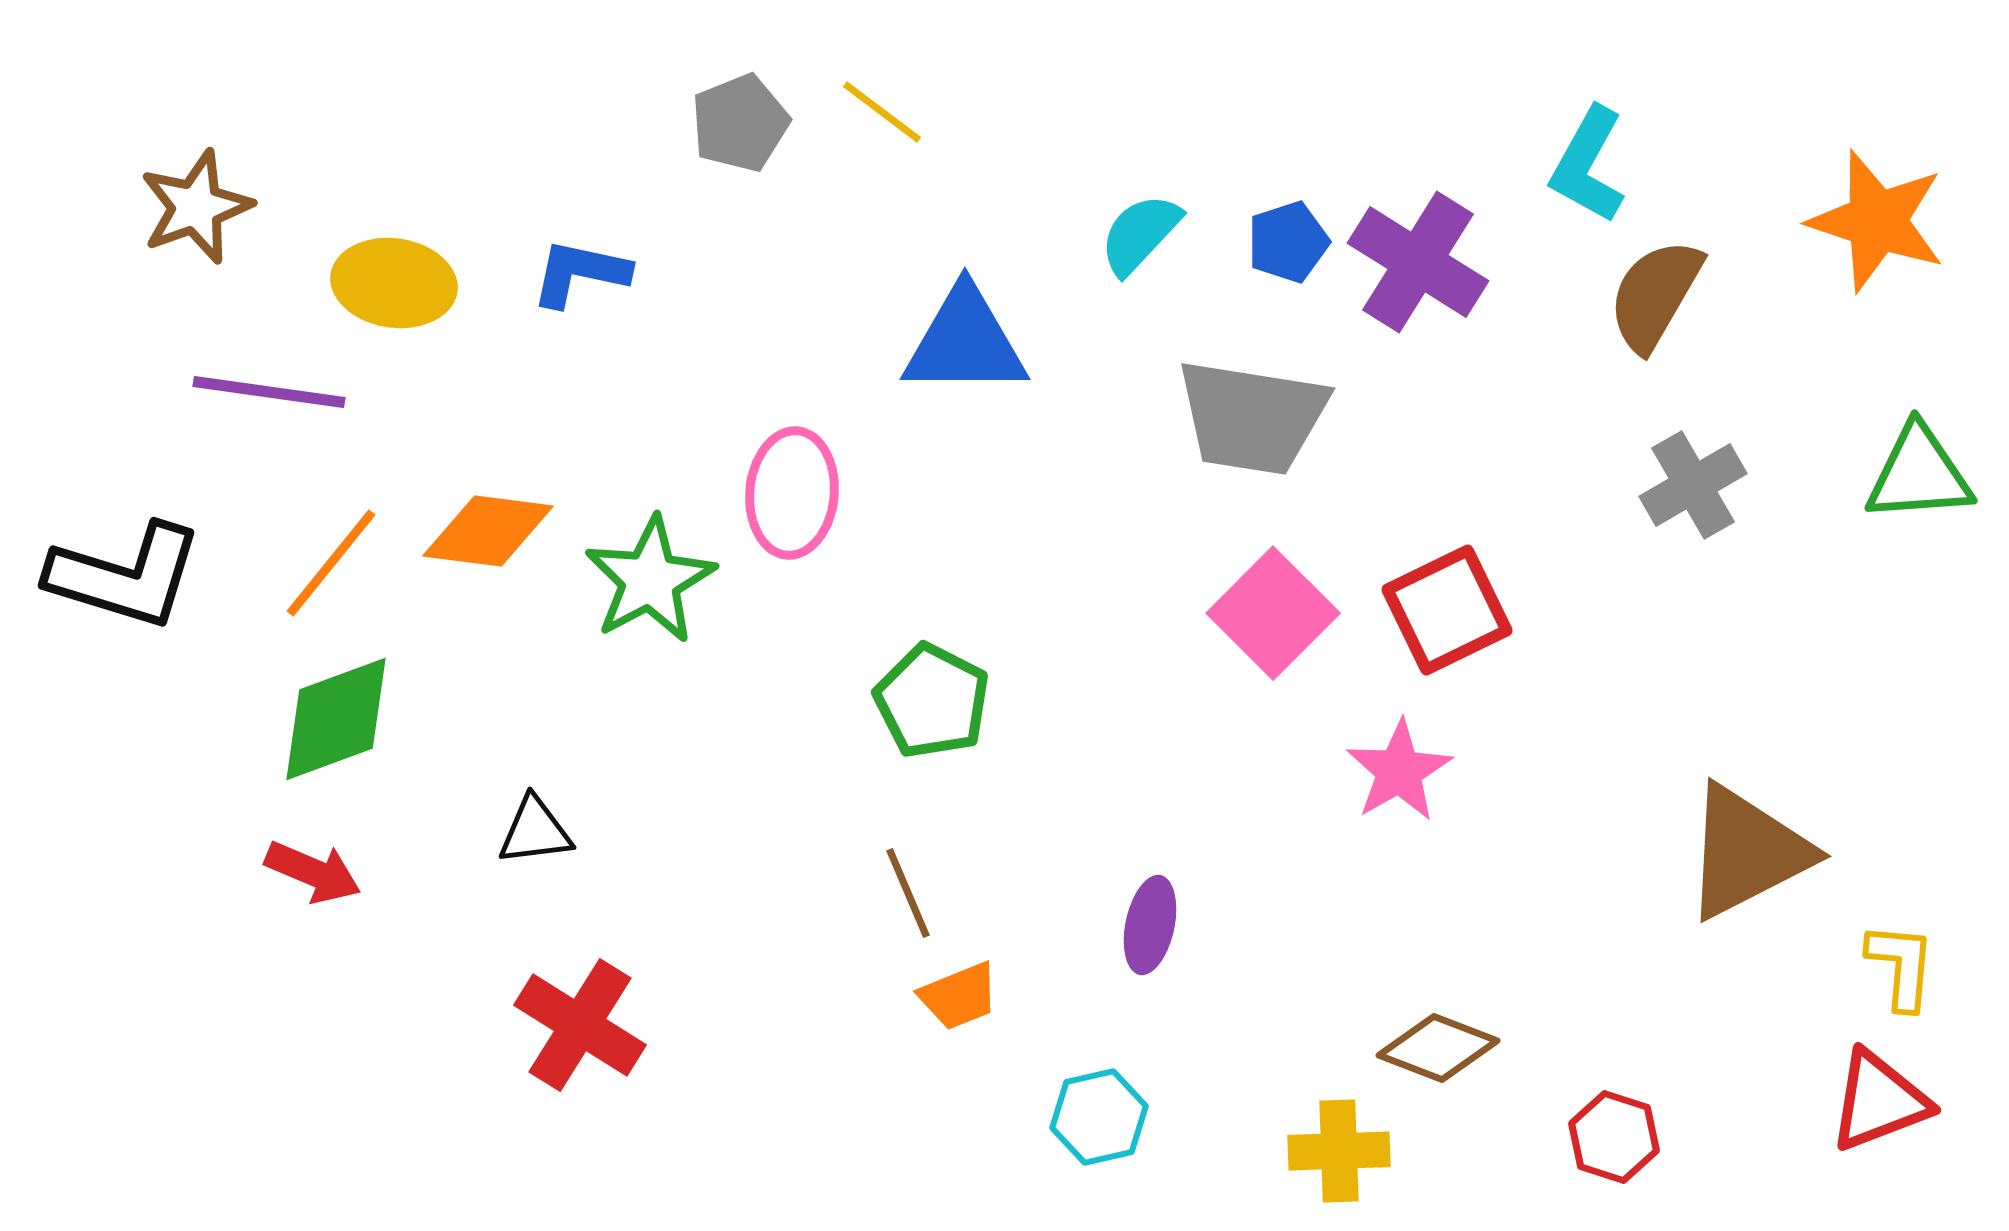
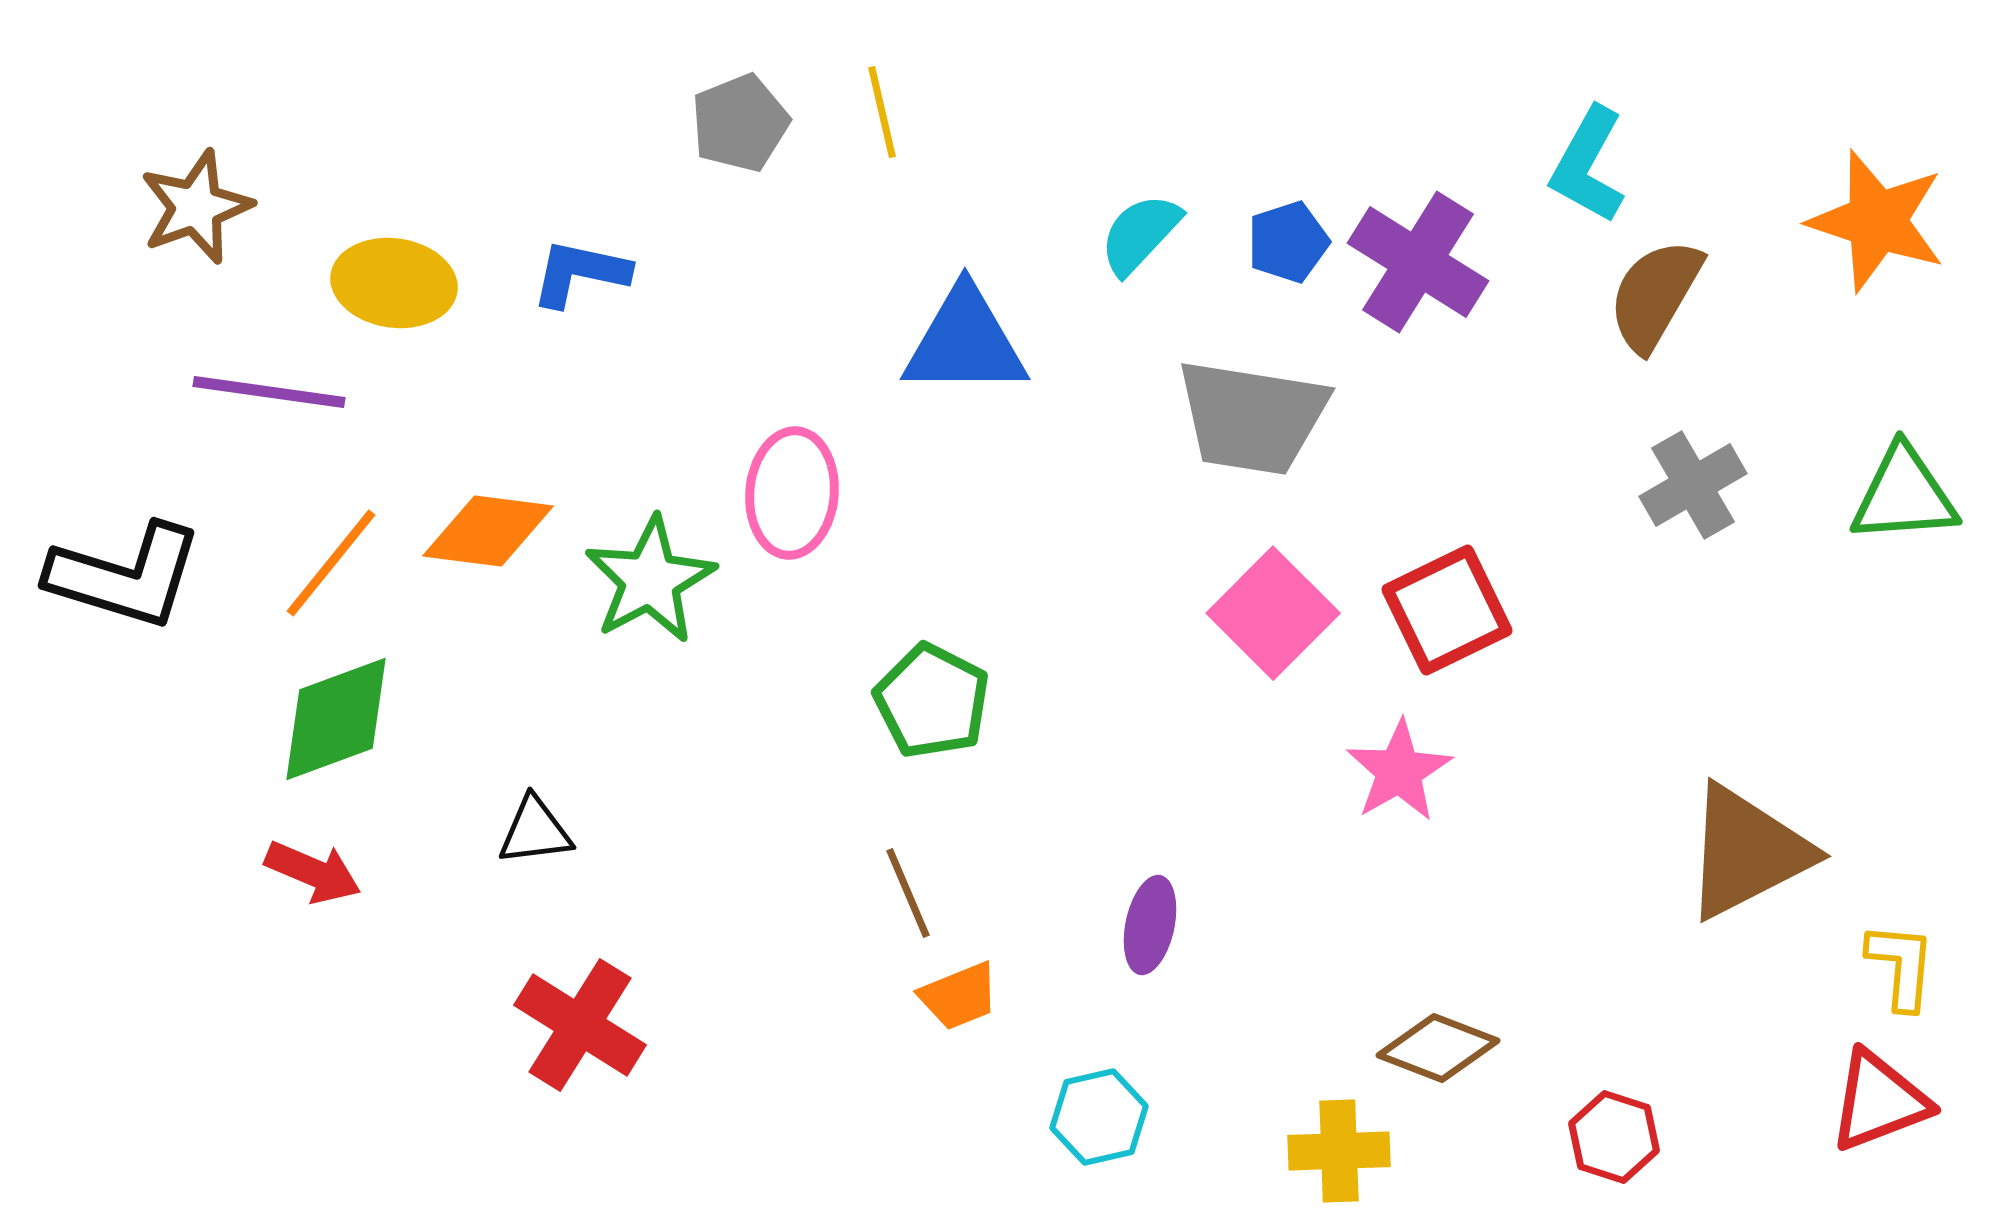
yellow line: rotated 40 degrees clockwise
green triangle: moved 15 px left, 21 px down
